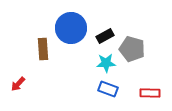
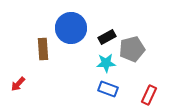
black rectangle: moved 2 px right, 1 px down
gray pentagon: rotated 30 degrees counterclockwise
red rectangle: moved 1 px left, 2 px down; rotated 66 degrees counterclockwise
